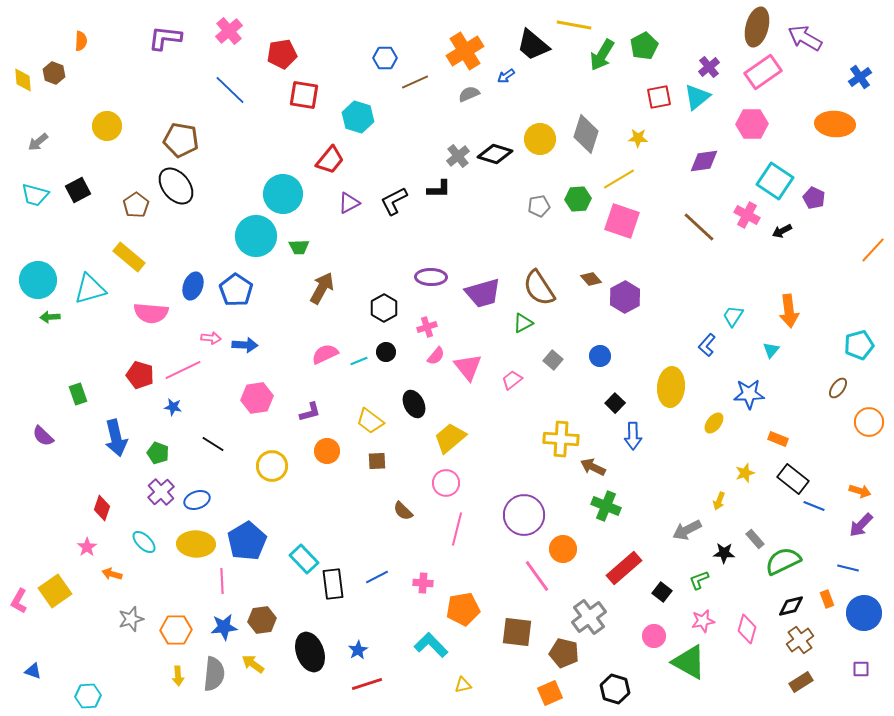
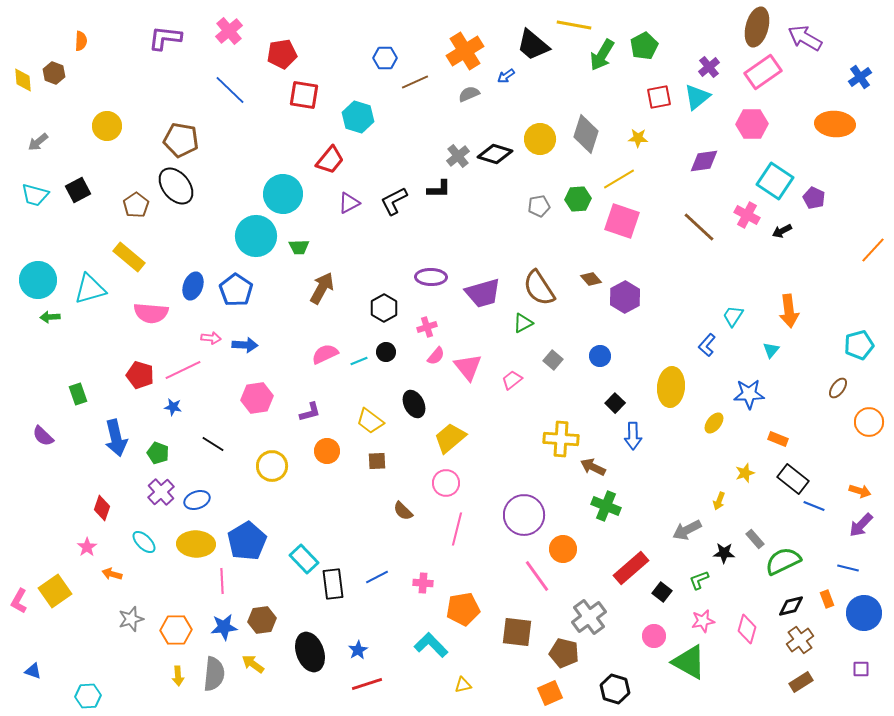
red rectangle at (624, 568): moved 7 px right
